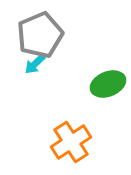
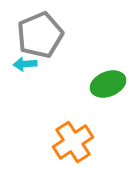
cyan arrow: moved 10 px left; rotated 40 degrees clockwise
orange cross: moved 2 px right
